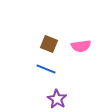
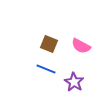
pink semicircle: rotated 36 degrees clockwise
purple star: moved 17 px right, 17 px up
